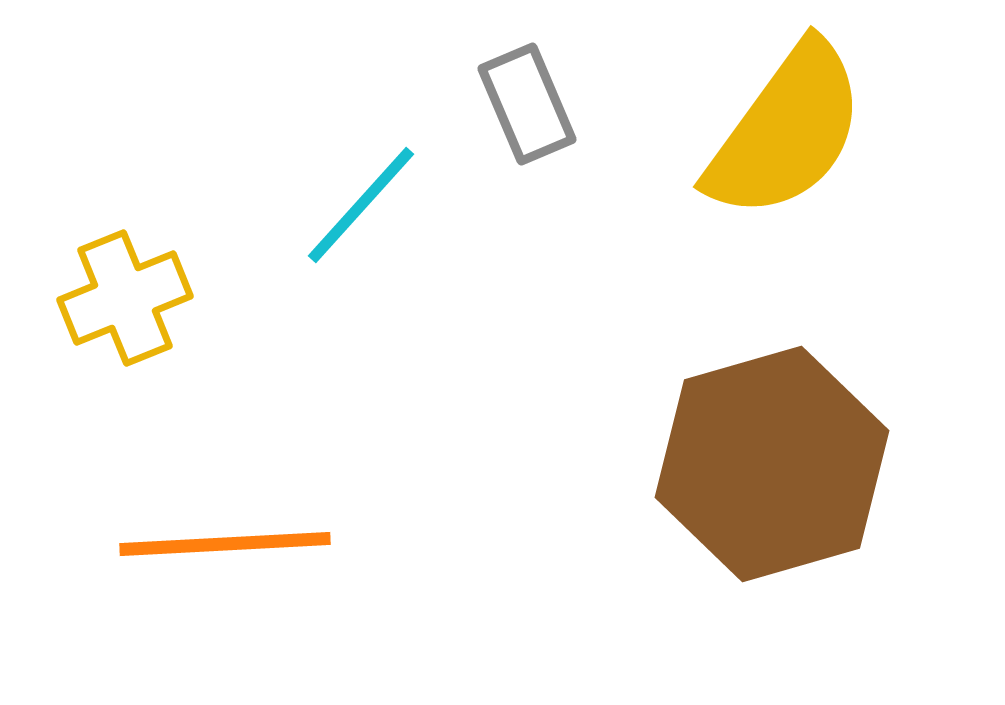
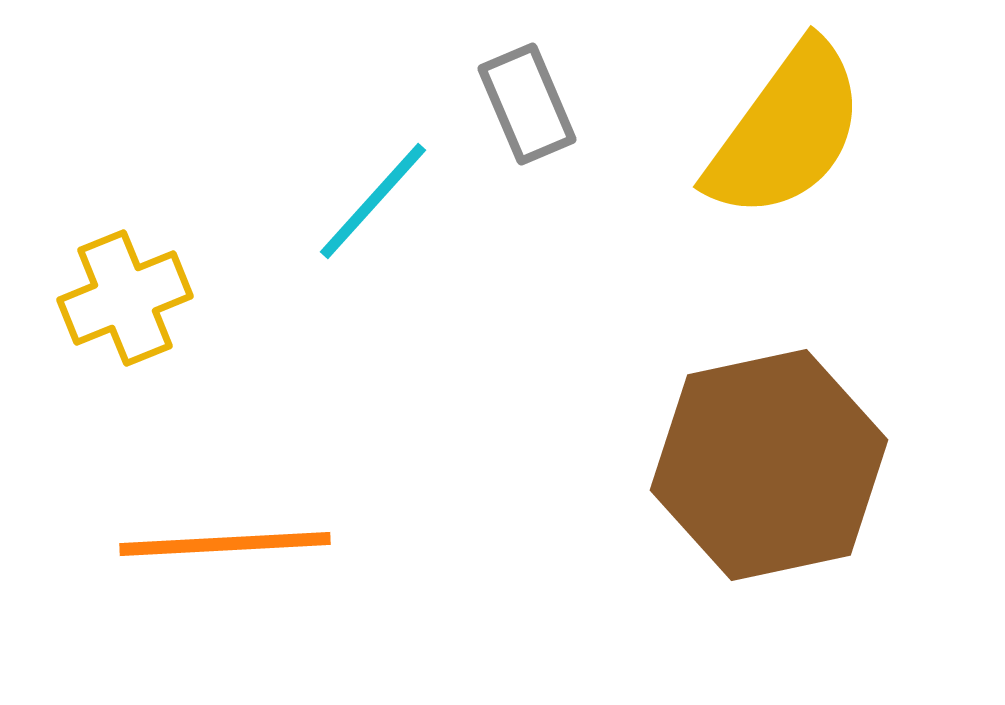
cyan line: moved 12 px right, 4 px up
brown hexagon: moved 3 px left, 1 px down; rotated 4 degrees clockwise
